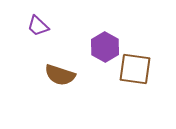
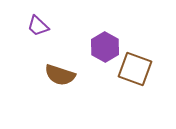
brown square: rotated 12 degrees clockwise
